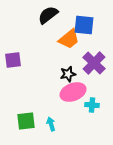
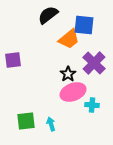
black star: rotated 21 degrees counterclockwise
